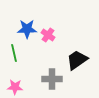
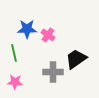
black trapezoid: moved 1 px left, 1 px up
gray cross: moved 1 px right, 7 px up
pink star: moved 5 px up
